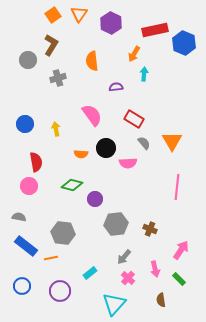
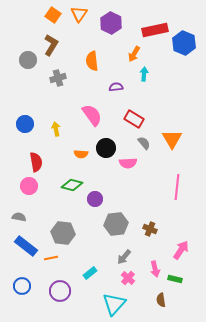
orange square at (53, 15): rotated 21 degrees counterclockwise
orange triangle at (172, 141): moved 2 px up
green rectangle at (179, 279): moved 4 px left; rotated 32 degrees counterclockwise
